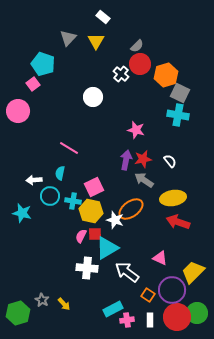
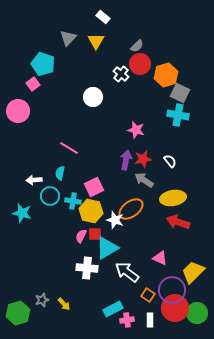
gray star at (42, 300): rotated 24 degrees clockwise
red circle at (177, 317): moved 2 px left, 9 px up
